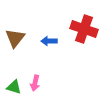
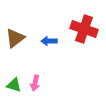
brown triangle: rotated 15 degrees clockwise
green triangle: moved 2 px up
